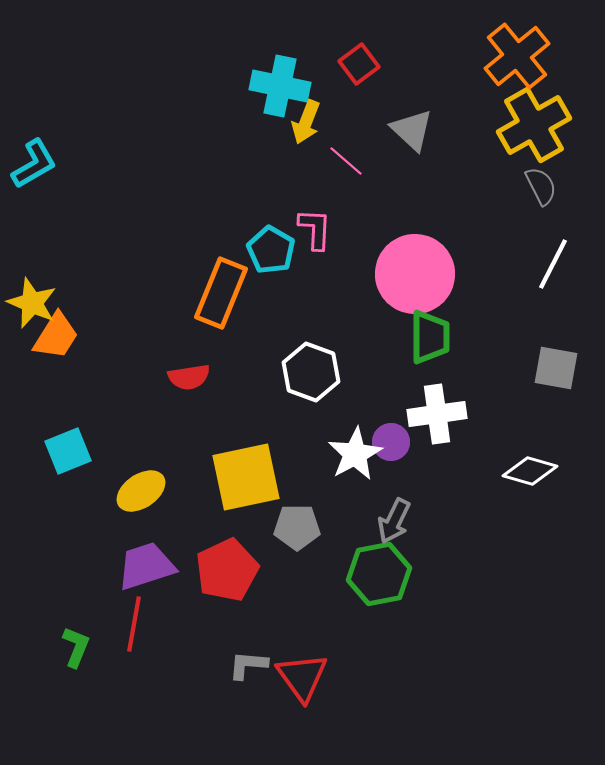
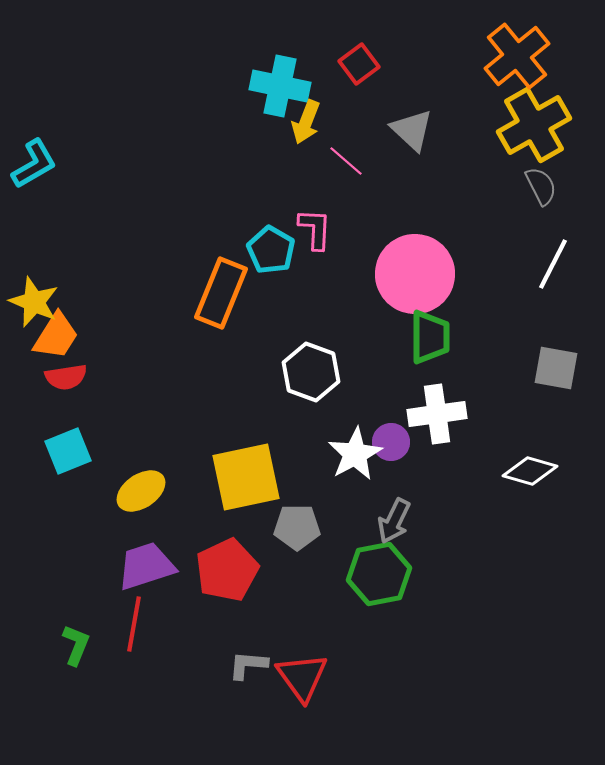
yellow star: moved 2 px right, 1 px up
red semicircle: moved 123 px left
green L-shape: moved 2 px up
